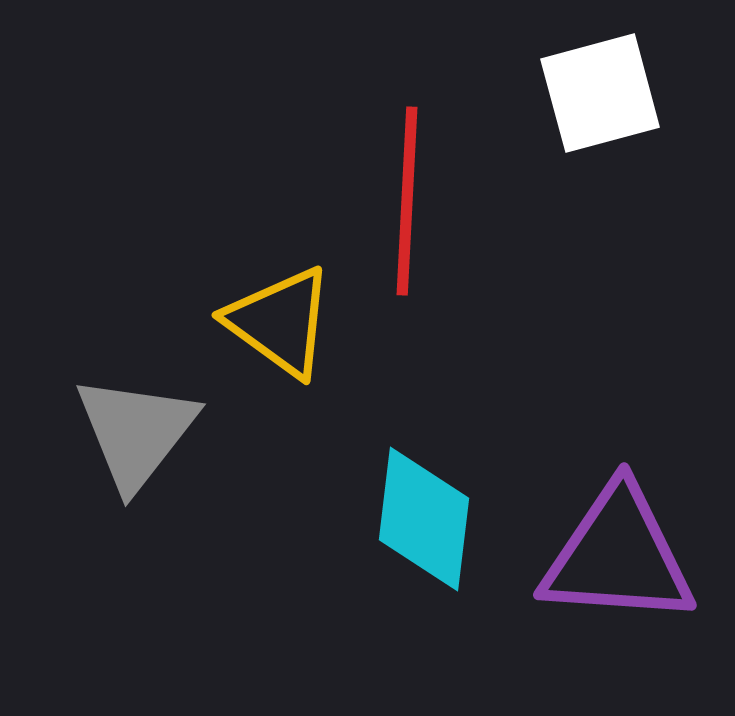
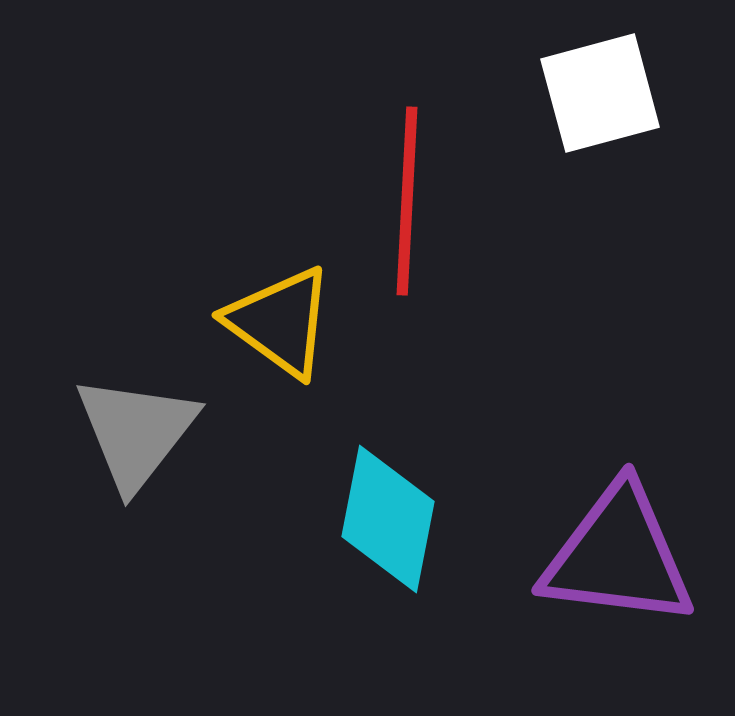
cyan diamond: moved 36 px left; rotated 4 degrees clockwise
purple triangle: rotated 3 degrees clockwise
